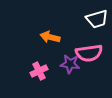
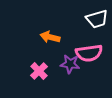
pink cross: rotated 18 degrees counterclockwise
